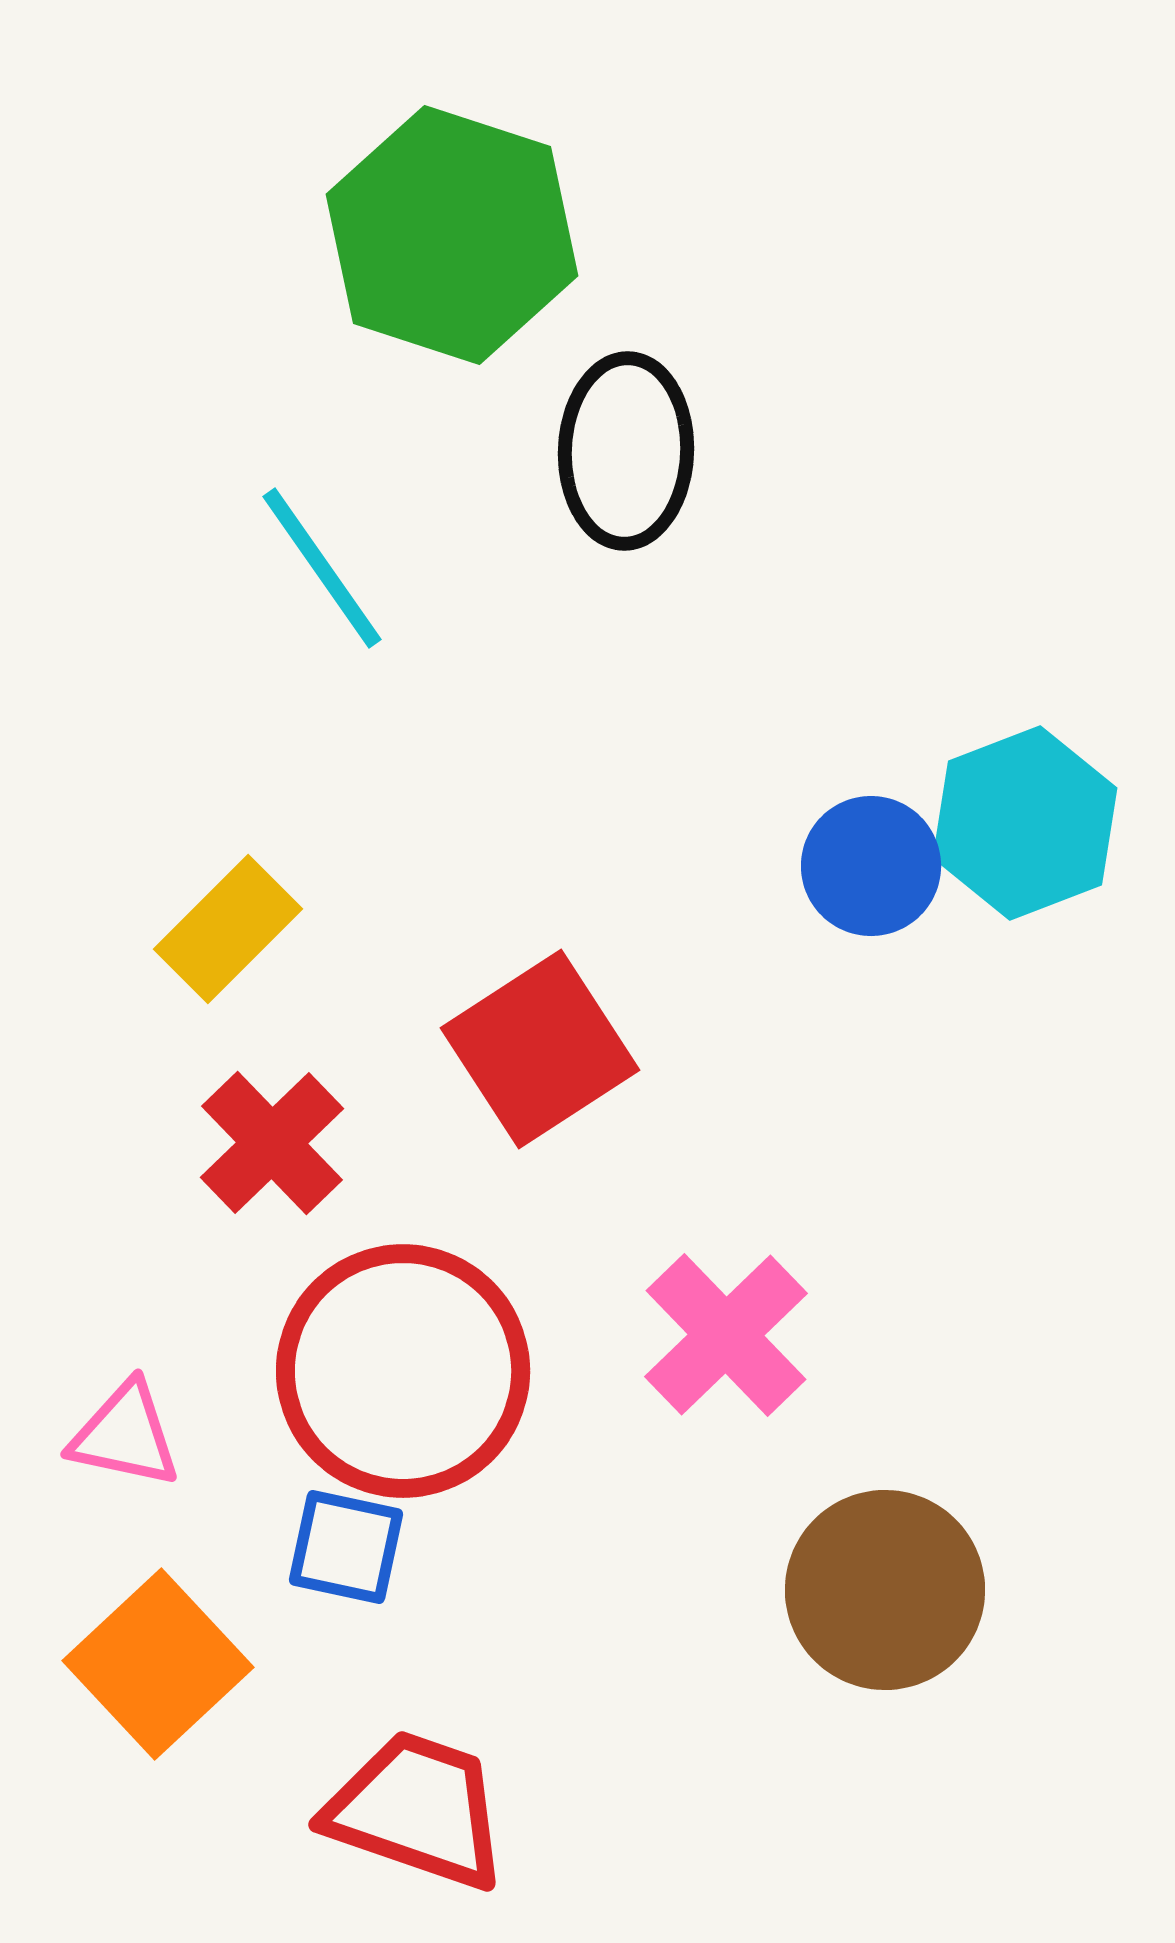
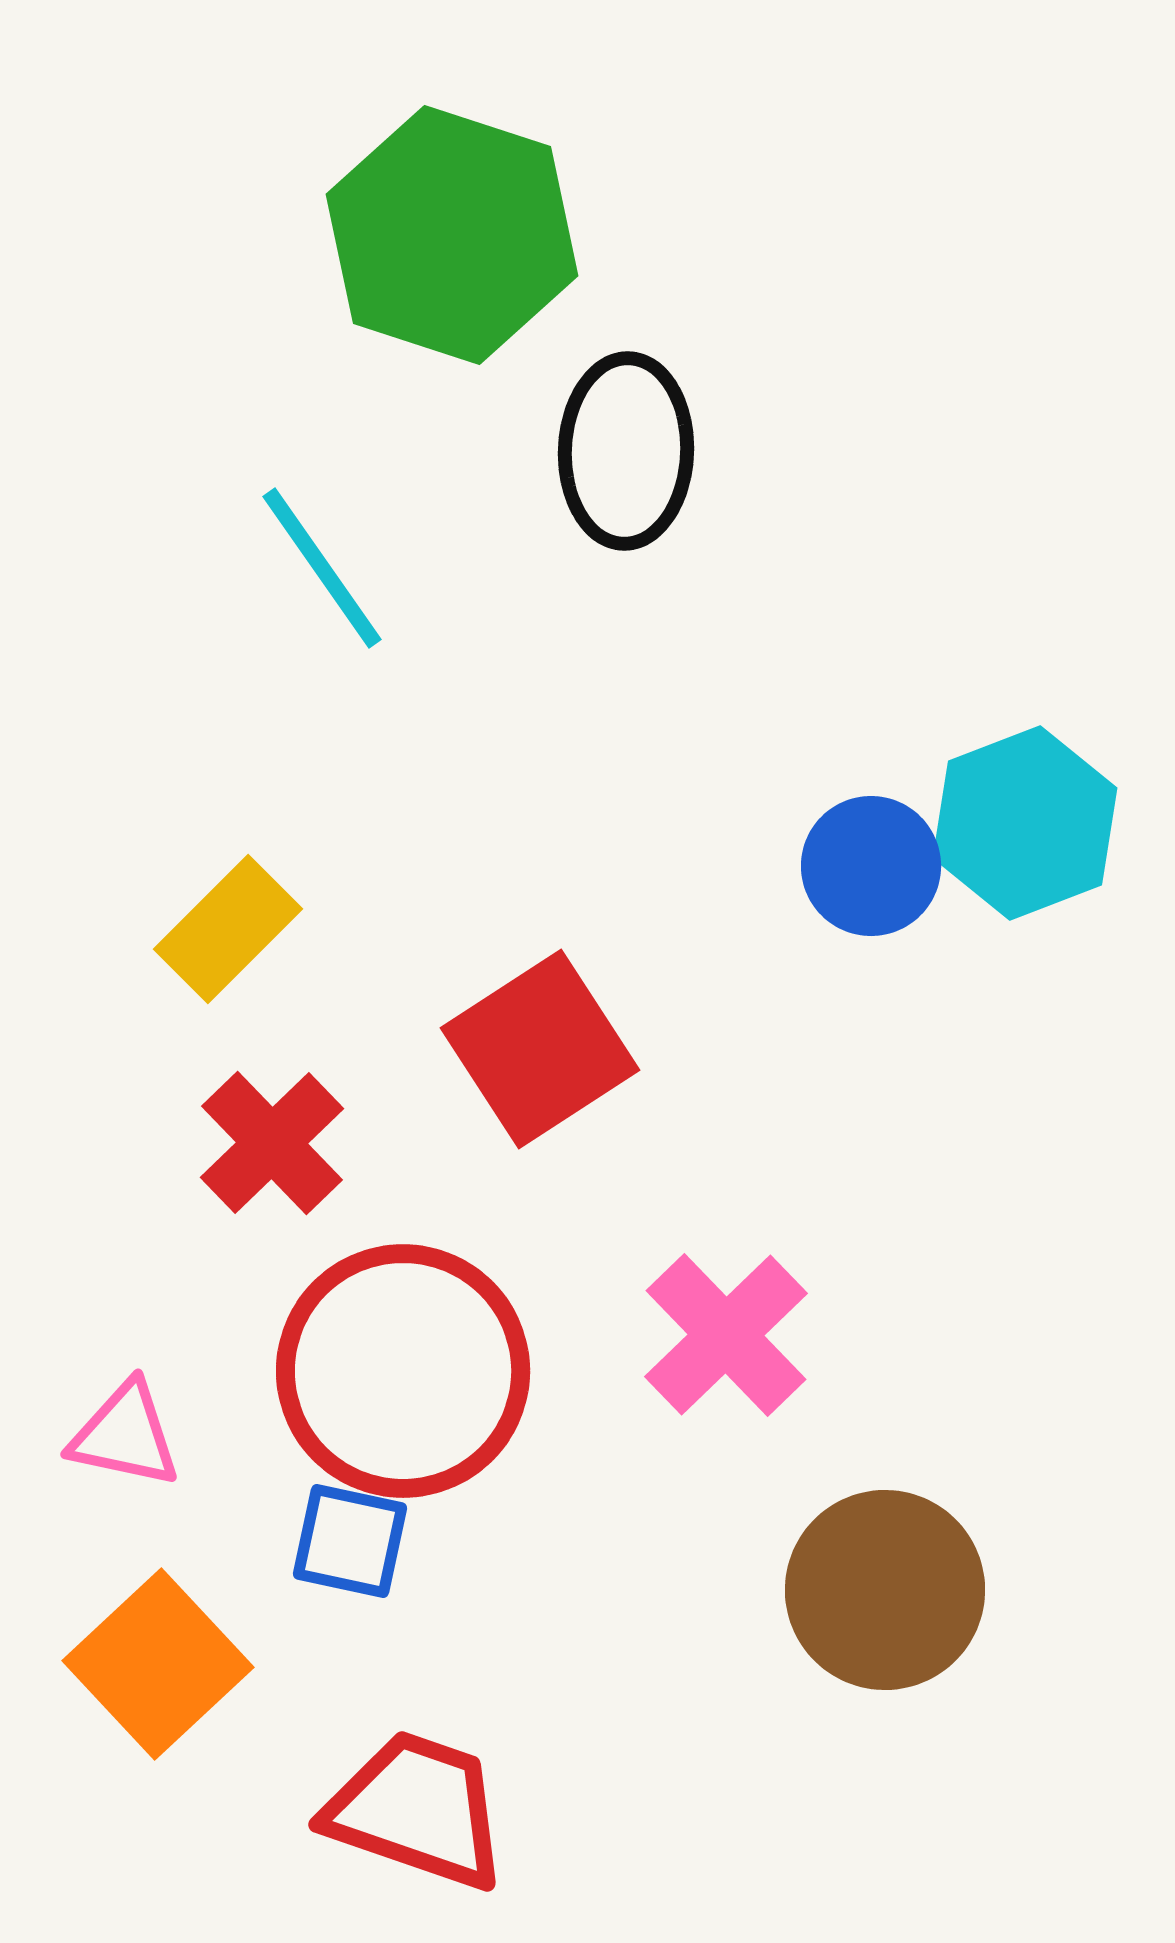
blue square: moved 4 px right, 6 px up
